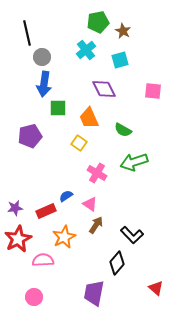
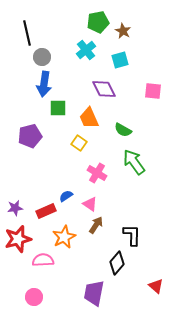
green arrow: rotated 72 degrees clockwise
black L-shape: rotated 135 degrees counterclockwise
red star: rotated 12 degrees clockwise
red triangle: moved 2 px up
